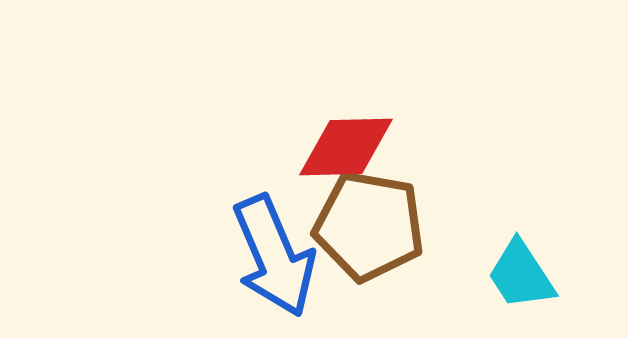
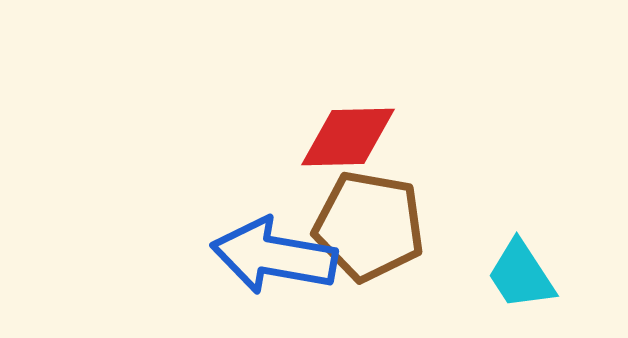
red diamond: moved 2 px right, 10 px up
blue arrow: rotated 123 degrees clockwise
